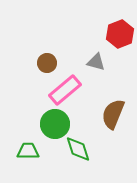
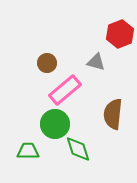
brown semicircle: rotated 16 degrees counterclockwise
